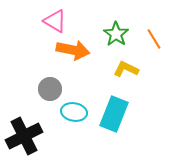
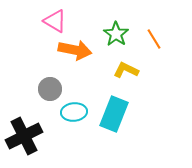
orange arrow: moved 2 px right
yellow L-shape: moved 1 px down
cyan ellipse: rotated 15 degrees counterclockwise
